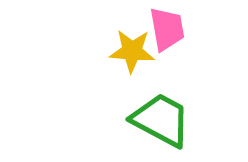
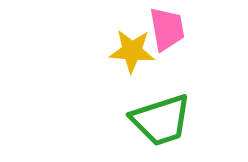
green trapezoid: rotated 134 degrees clockwise
